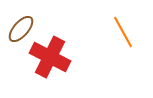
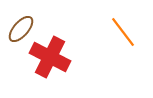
orange line: rotated 8 degrees counterclockwise
